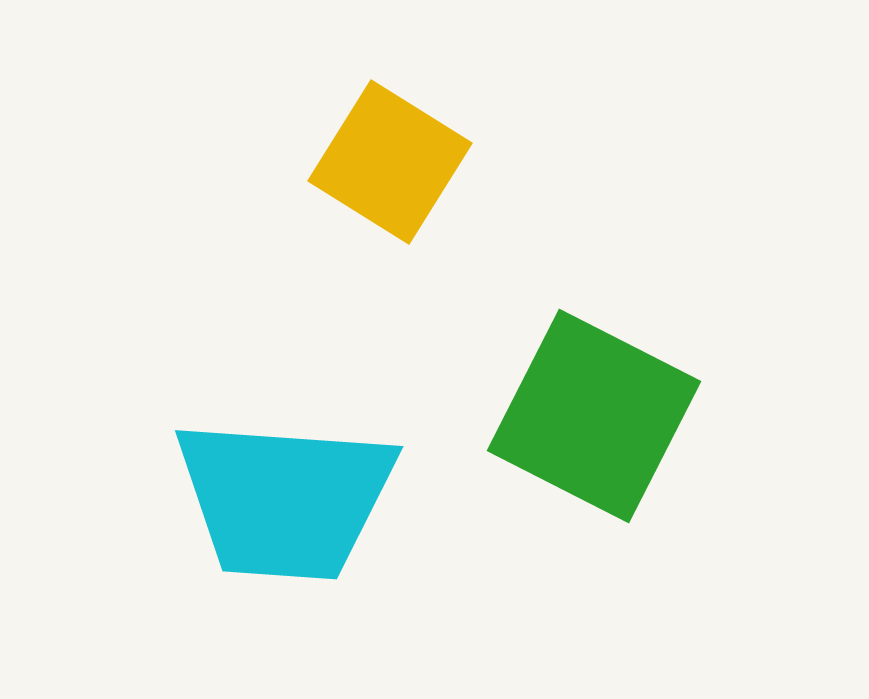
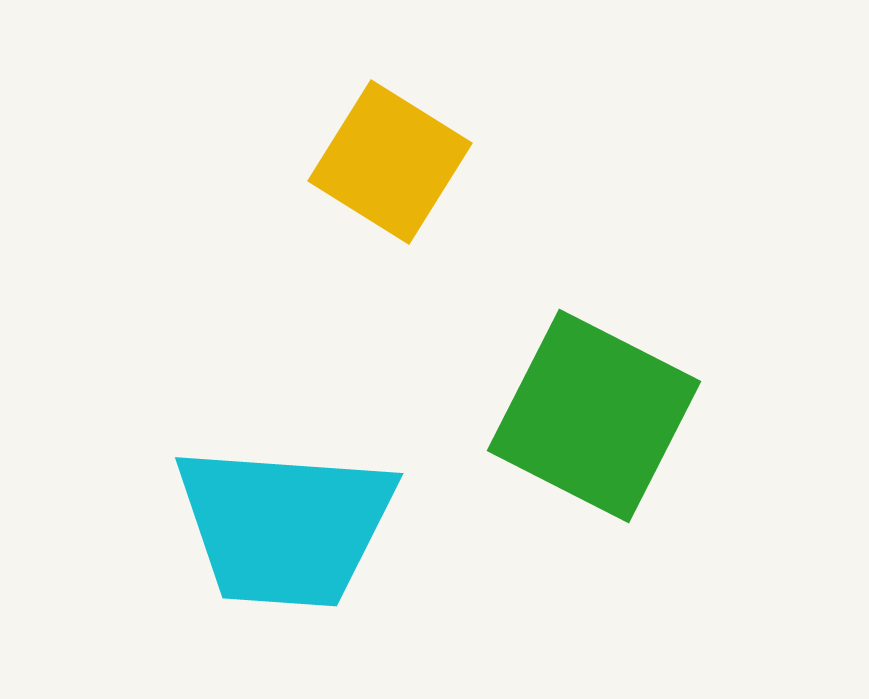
cyan trapezoid: moved 27 px down
